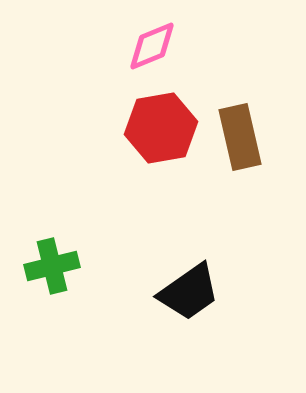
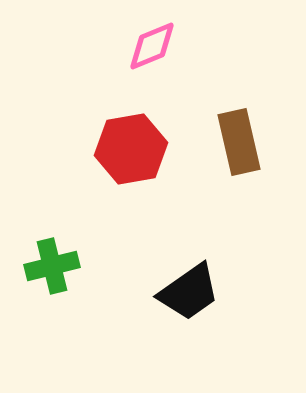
red hexagon: moved 30 px left, 21 px down
brown rectangle: moved 1 px left, 5 px down
